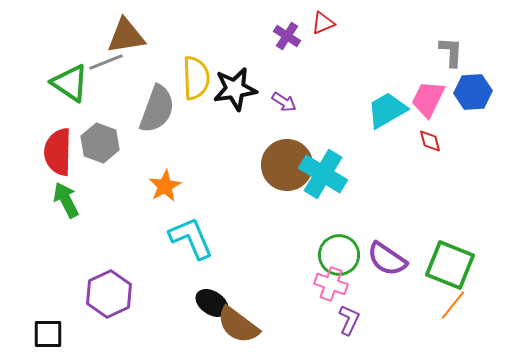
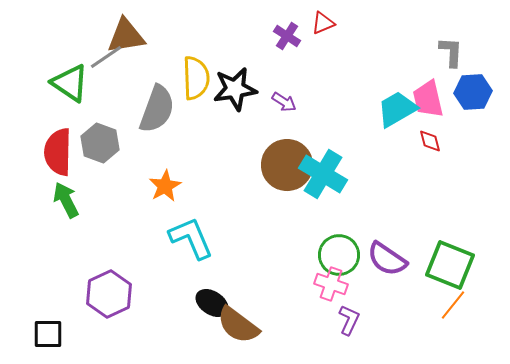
gray line: moved 5 px up; rotated 12 degrees counterclockwise
pink trapezoid: rotated 39 degrees counterclockwise
cyan trapezoid: moved 10 px right, 1 px up
